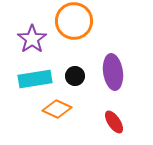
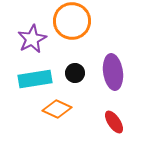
orange circle: moved 2 px left
purple star: rotated 8 degrees clockwise
black circle: moved 3 px up
